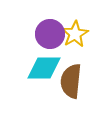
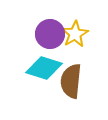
cyan diamond: rotated 18 degrees clockwise
